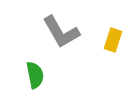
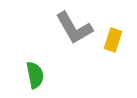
gray L-shape: moved 13 px right, 4 px up
